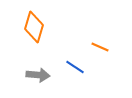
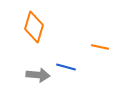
orange line: rotated 12 degrees counterclockwise
blue line: moved 9 px left; rotated 18 degrees counterclockwise
